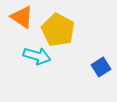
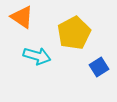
yellow pentagon: moved 16 px right, 3 px down; rotated 16 degrees clockwise
blue square: moved 2 px left
